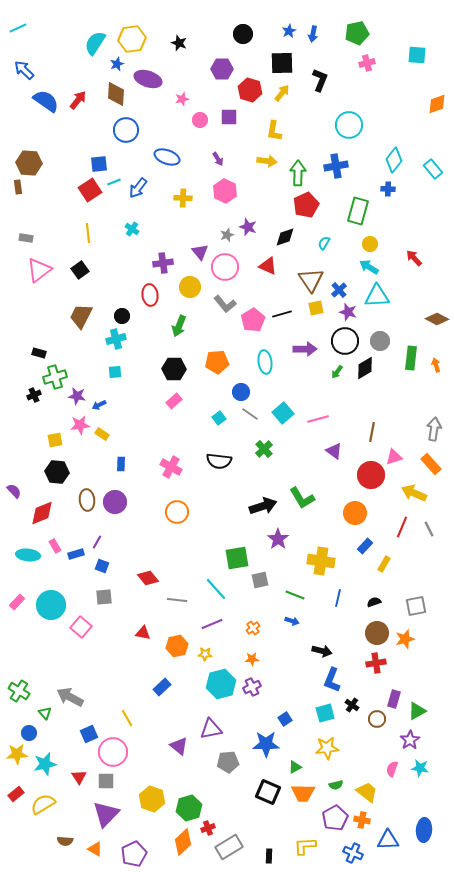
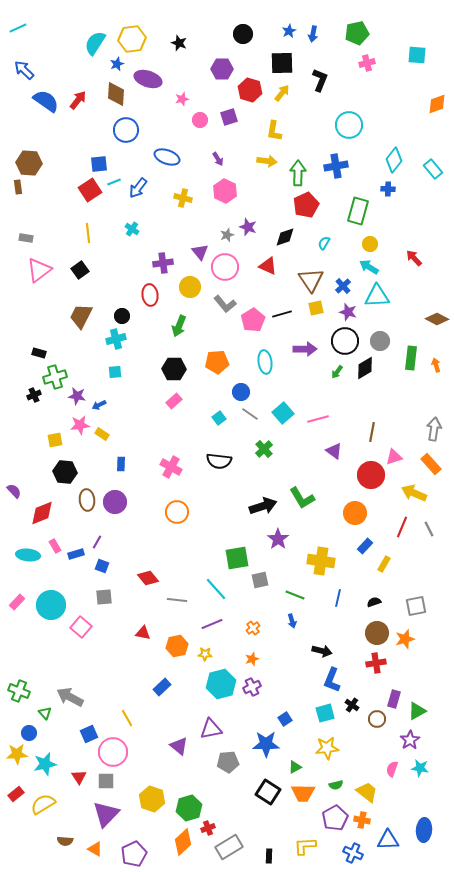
purple square at (229, 117): rotated 18 degrees counterclockwise
yellow cross at (183, 198): rotated 12 degrees clockwise
blue cross at (339, 290): moved 4 px right, 4 px up
black hexagon at (57, 472): moved 8 px right
blue arrow at (292, 621): rotated 56 degrees clockwise
orange star at (252, 659): rotated 16 degrees counterclockwise
green cross at (19, 691): rotated 10 degrees counterclockwise
black square at (268, 792): rotated 10 degrees clockwise
